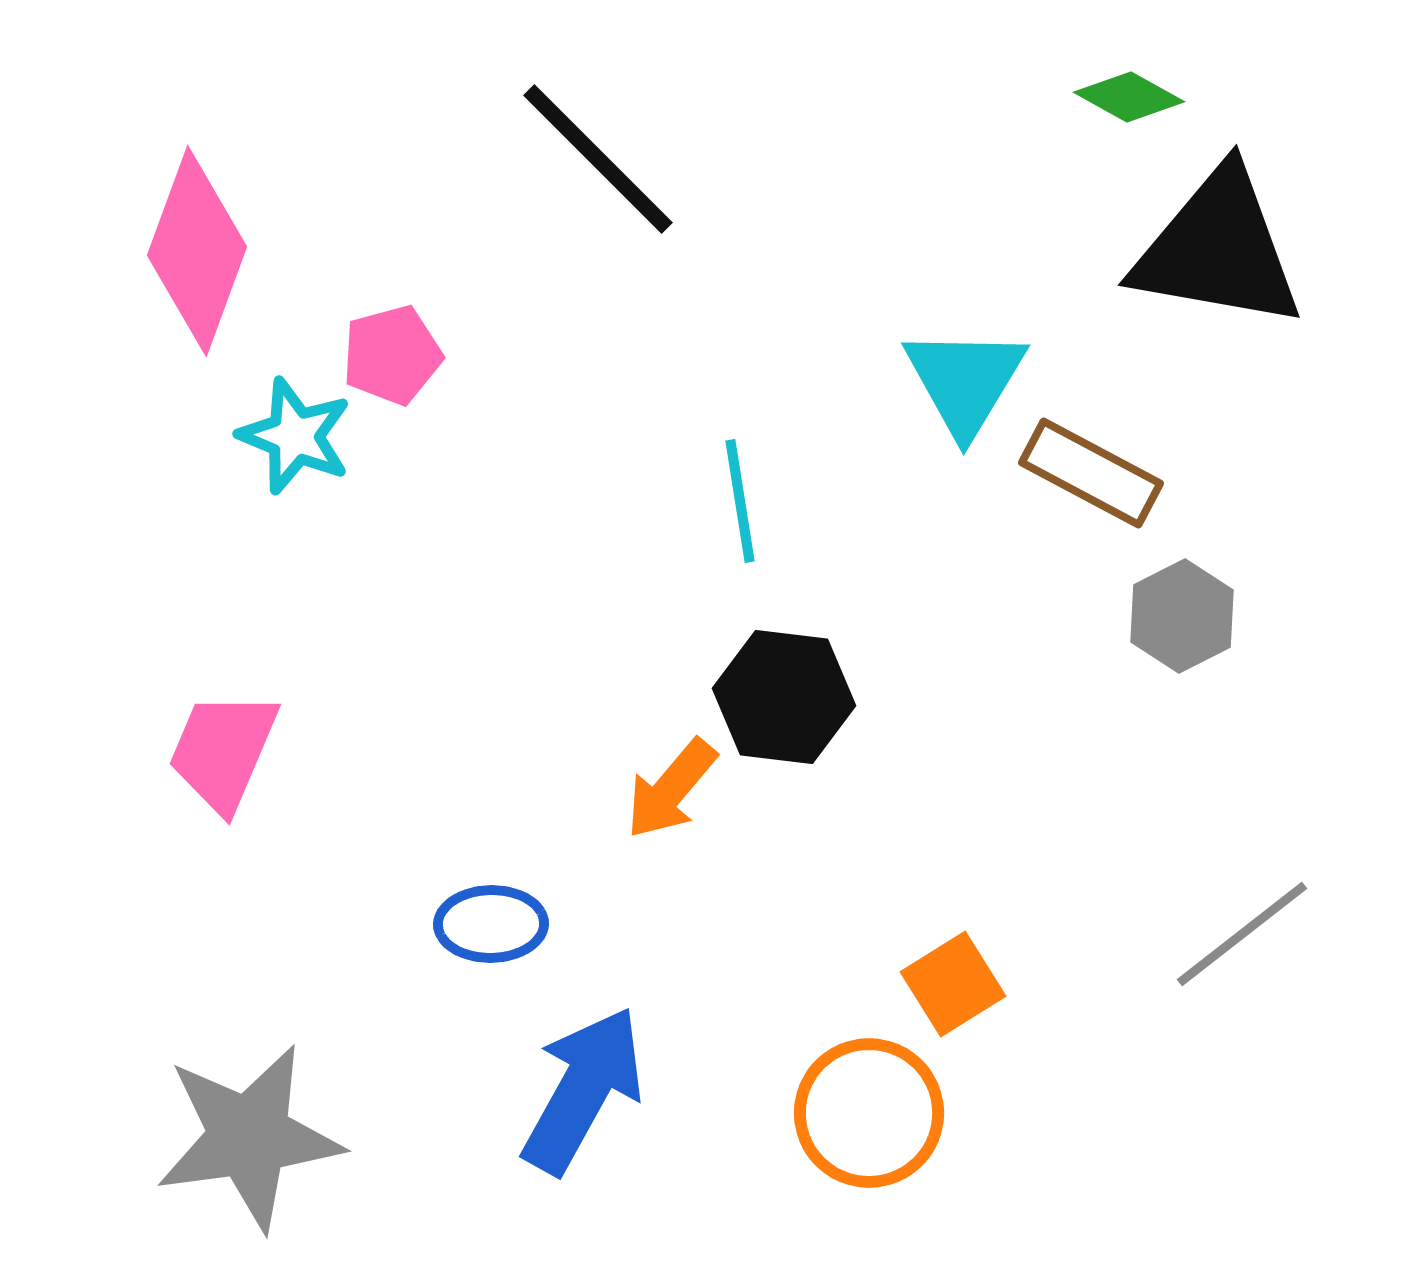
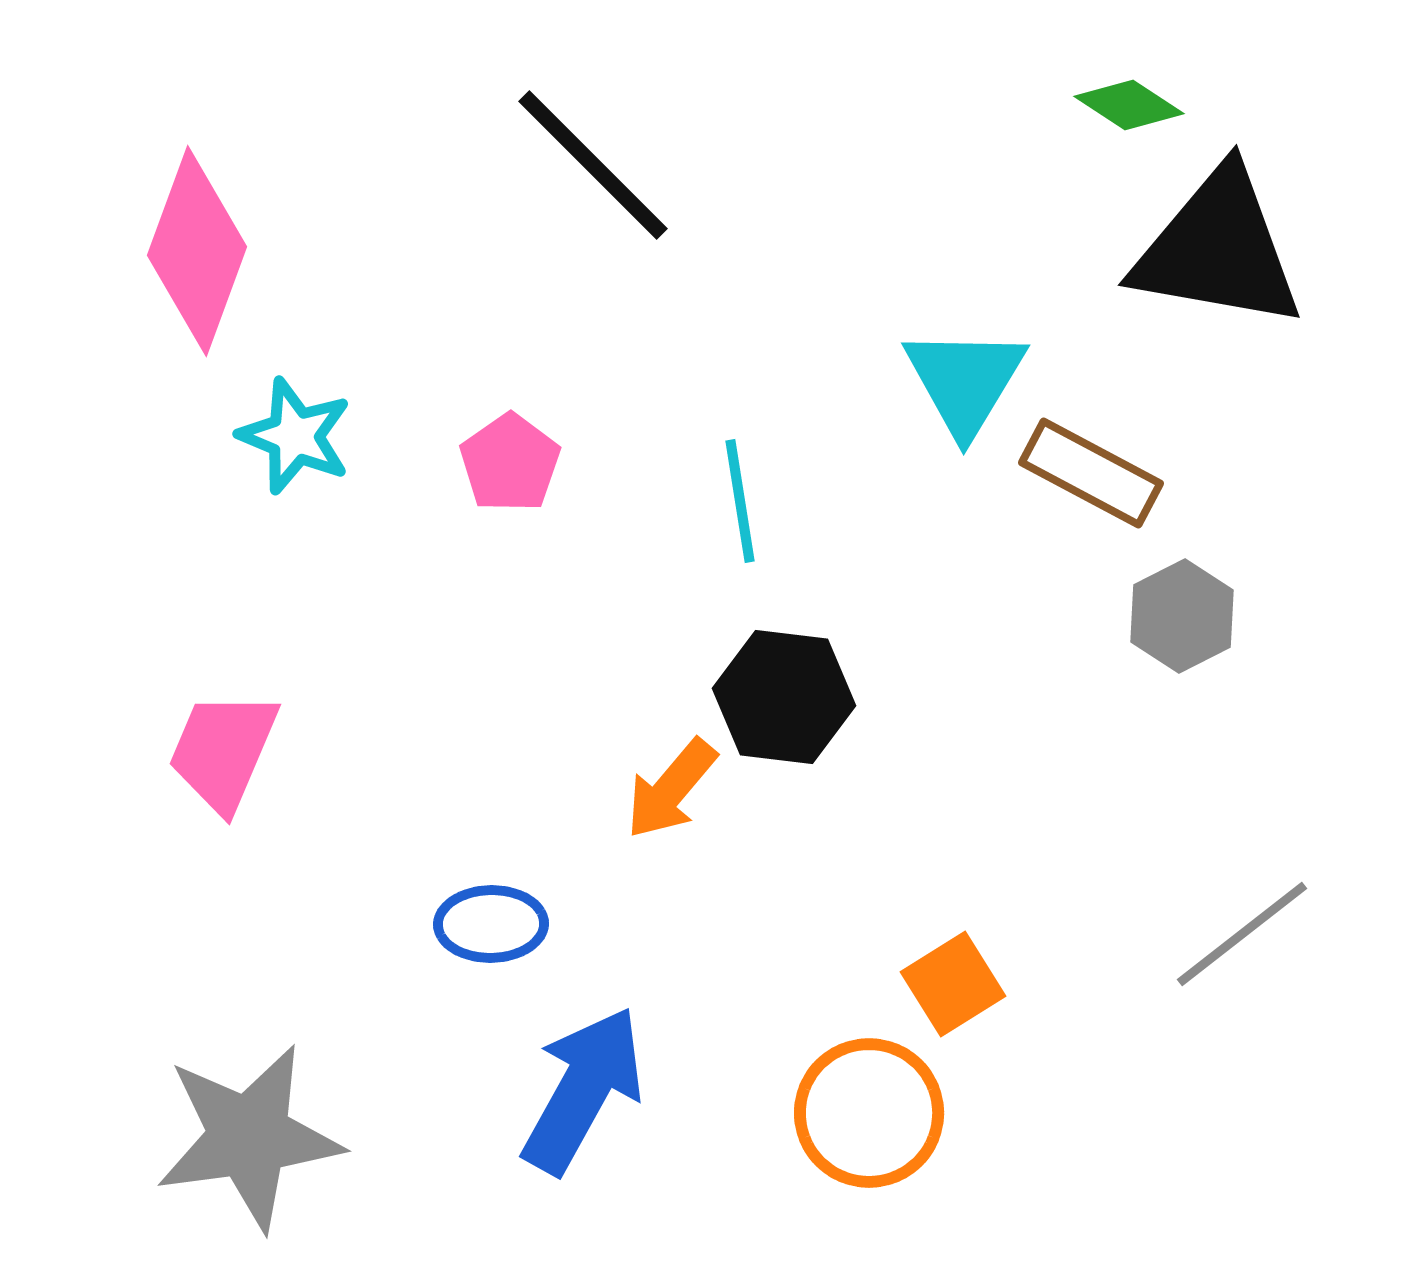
green diamond: moved 8 px down; rotated 4 degrees clockwise
black line: moved 5 px left, 6 px down
pink pentagon: moved 118 px right, 108 px down; rotated 20 degrees counterclockwise
